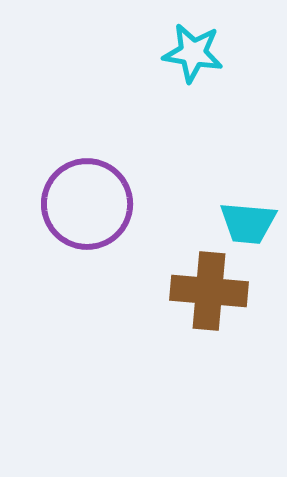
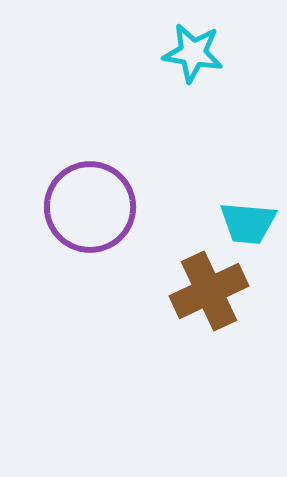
purple circle: moved 3 px right, 3 px down
brown cross: rotated 30 degrees counterclockwise
